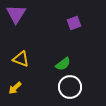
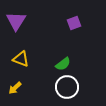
purple triangle: moved 7 px down
white circle: moved 3 px left
